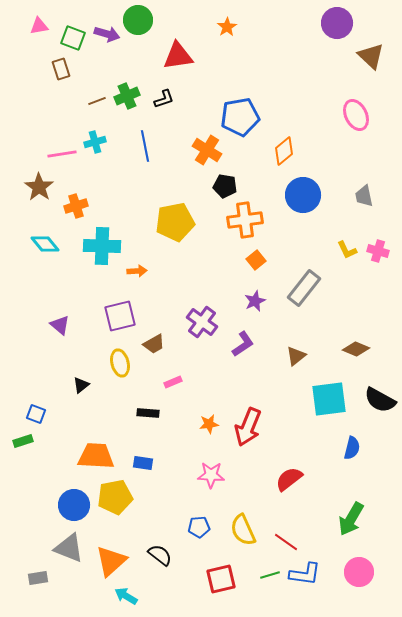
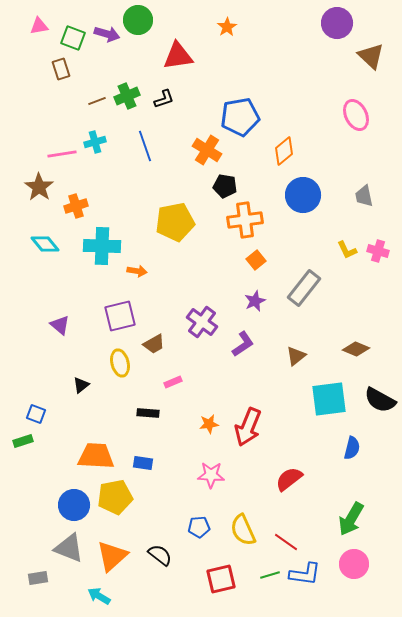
blue line at (145, 146): rotated 8 degrees counterclockwise
orange arrow at (137, 271): rotated 12 degrees clockwise
orange triangle at (111, 561): moved 1 px right, 5 px up
pink circle at (359, 572): moved 5 px left, 8 px up
cyan arrow at (126, 596): moved 27 px left
